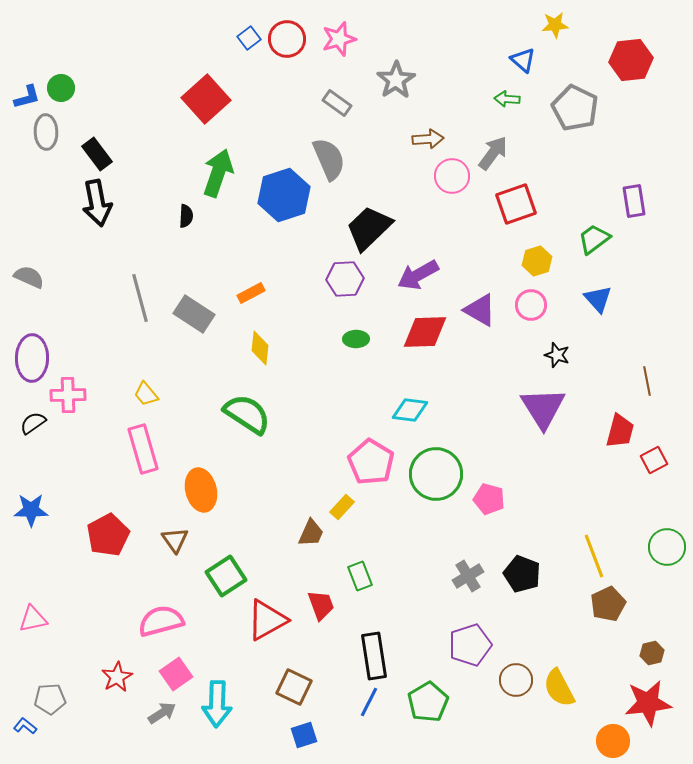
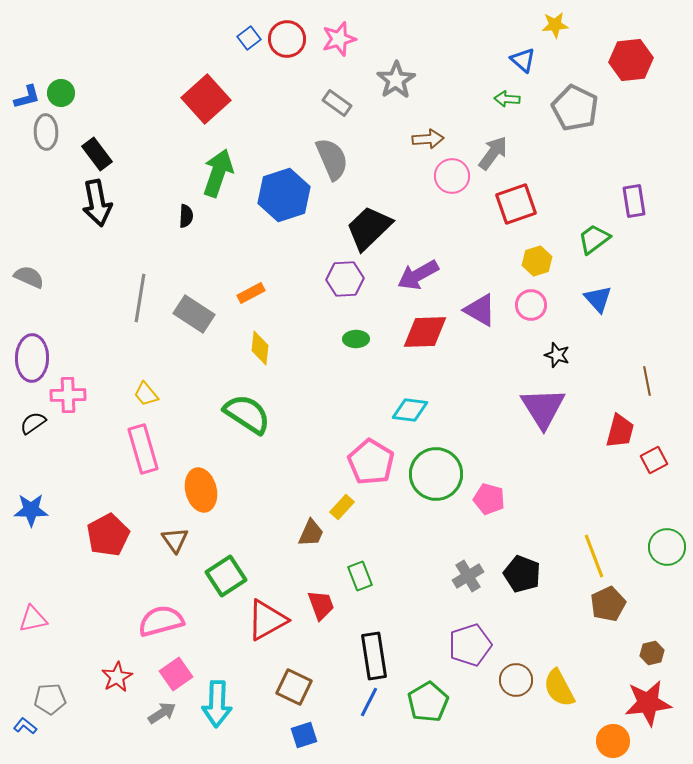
green circle at (61, 88): moved 5 px down
gray semicircle at (329, 159): moved 3 px right
gray line at (140, 298): rotated 24 degrees clockwise
